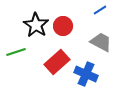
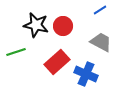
black star: rotated 20 degrees counterclockwise
